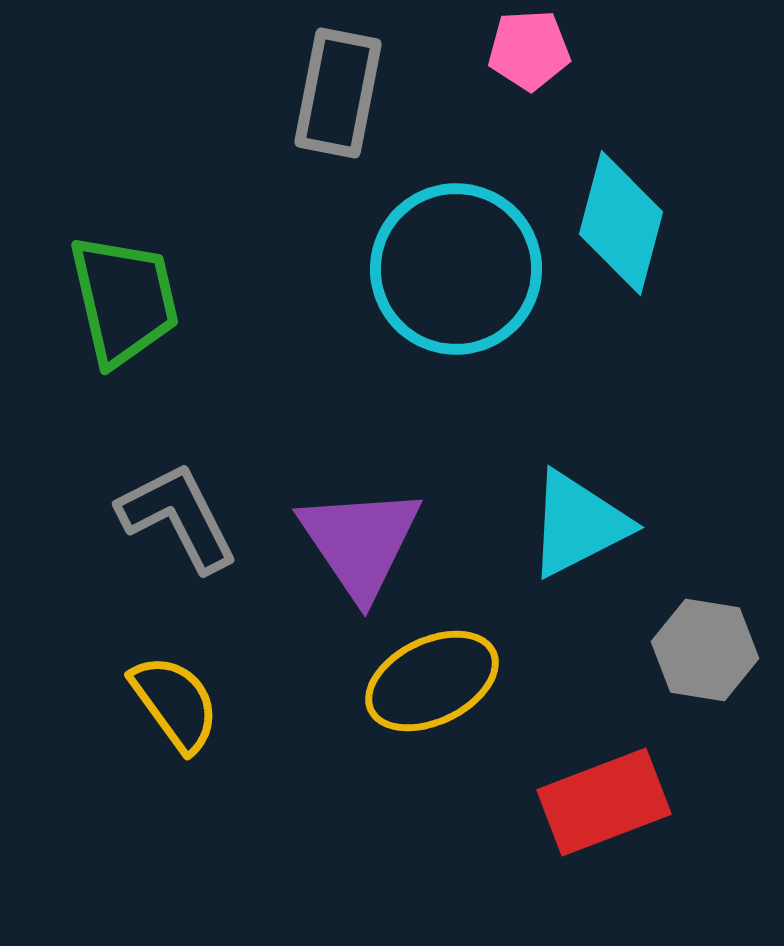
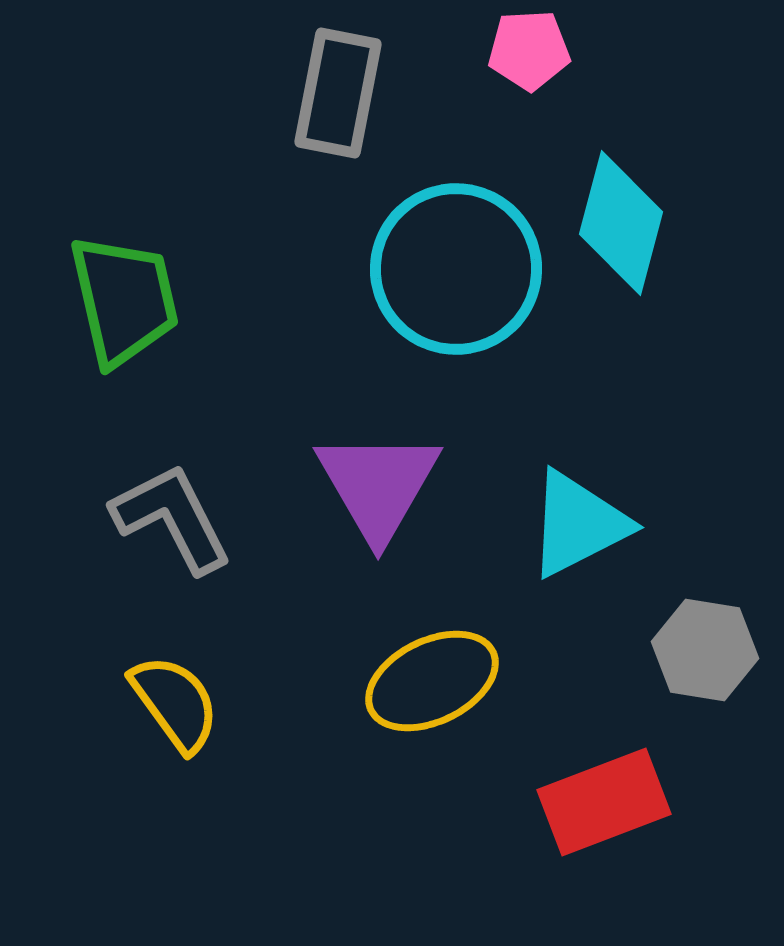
gray L-shape: moved 6 px left, 1 px down
purple triangle: moved 18 px right, 57 px up; rotated 4 degrees clockwise
